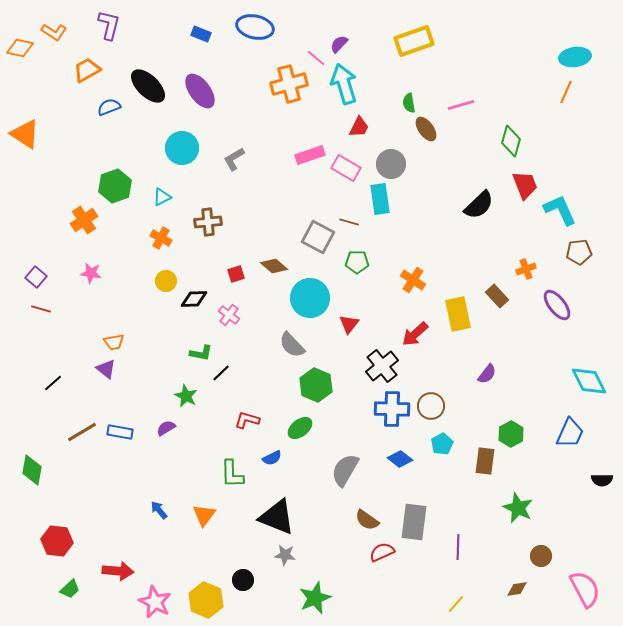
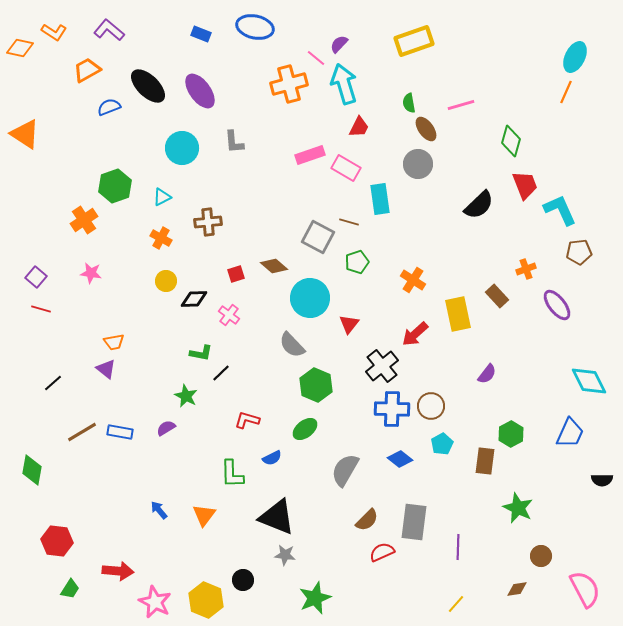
purple L-shape at (109, 25): moved 5 px down; rotated 64 degrees counterclockwise
cyan ellipse at (575, 57): rotated 56 degrees counterclockwise
gray L-shape at (234, 159): moved 17 px up; rotated 65 degrees counterclockwise
gray circle at (391, 164): moved 27 px right
green pentagon at (357, 262): rotated 20 degrees counterclockwise
green ellipse at (300, 428): moved 5 px right, 1 px down
brown semicircle at (367, 520): rotated 80 degrees counterclockwise
green trapezoid at (70, 589): rotated 15 degrees counterclockwise
